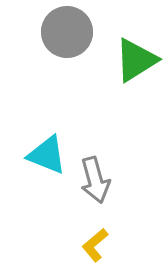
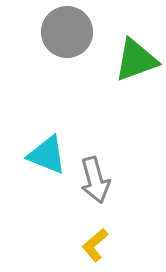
green triangle: rotated 12 degrees clockwise
